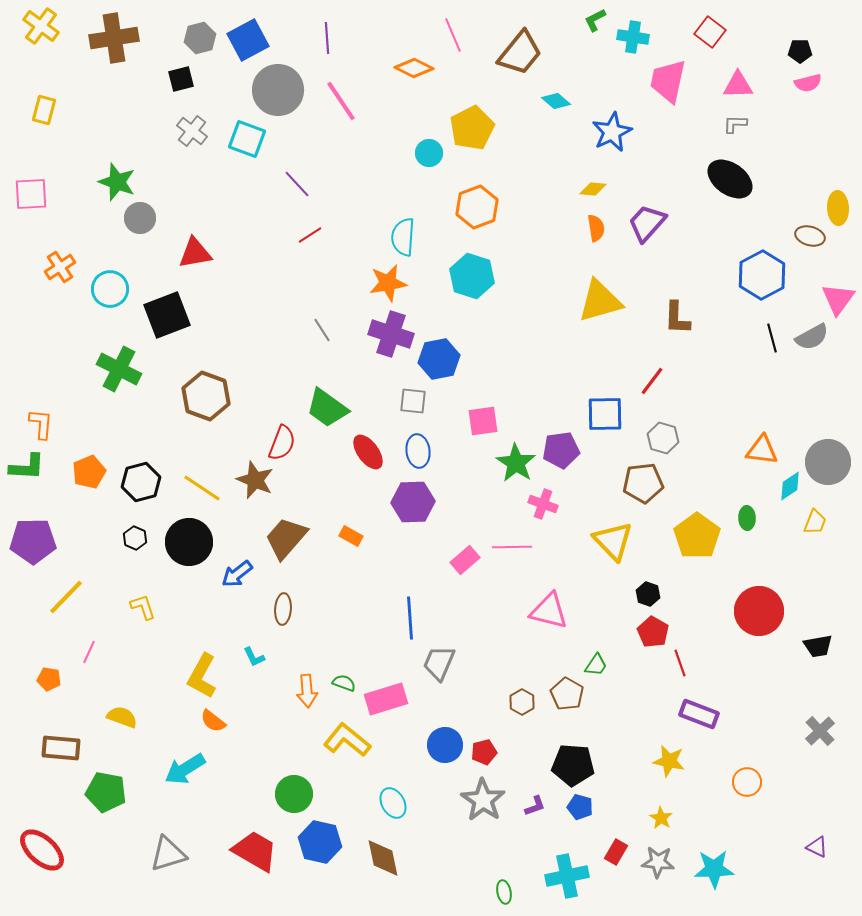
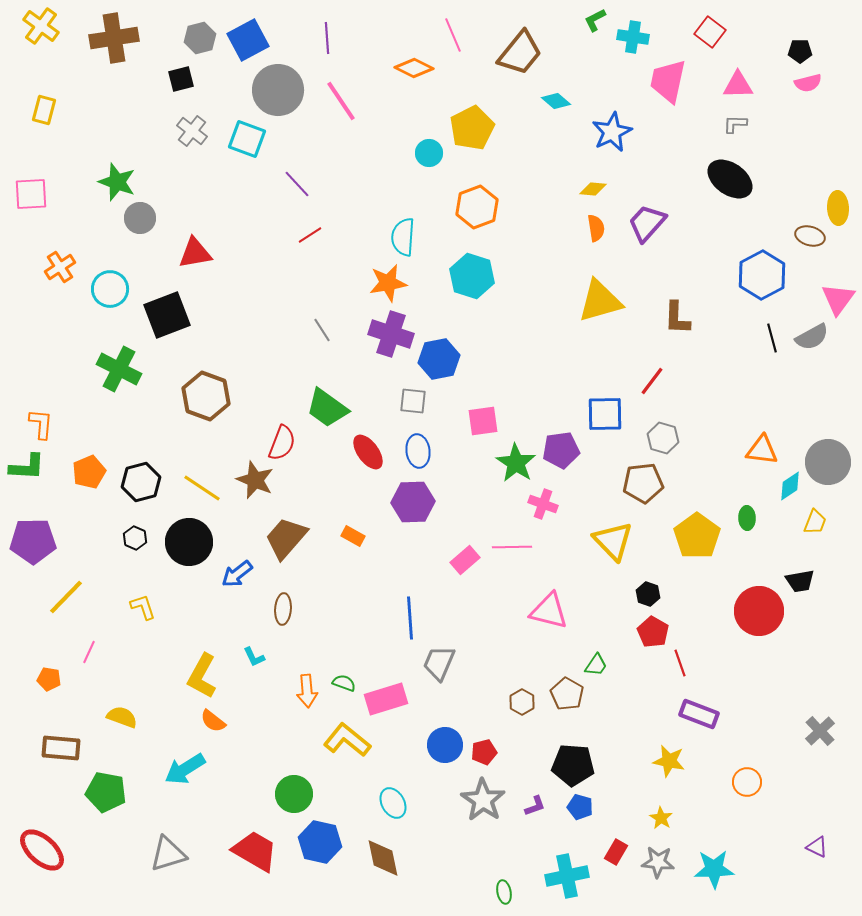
orange rectangle at (351, 536): moved 2 px right
black trapezoid at (818, 646): moved 18 px left, 65 px up
